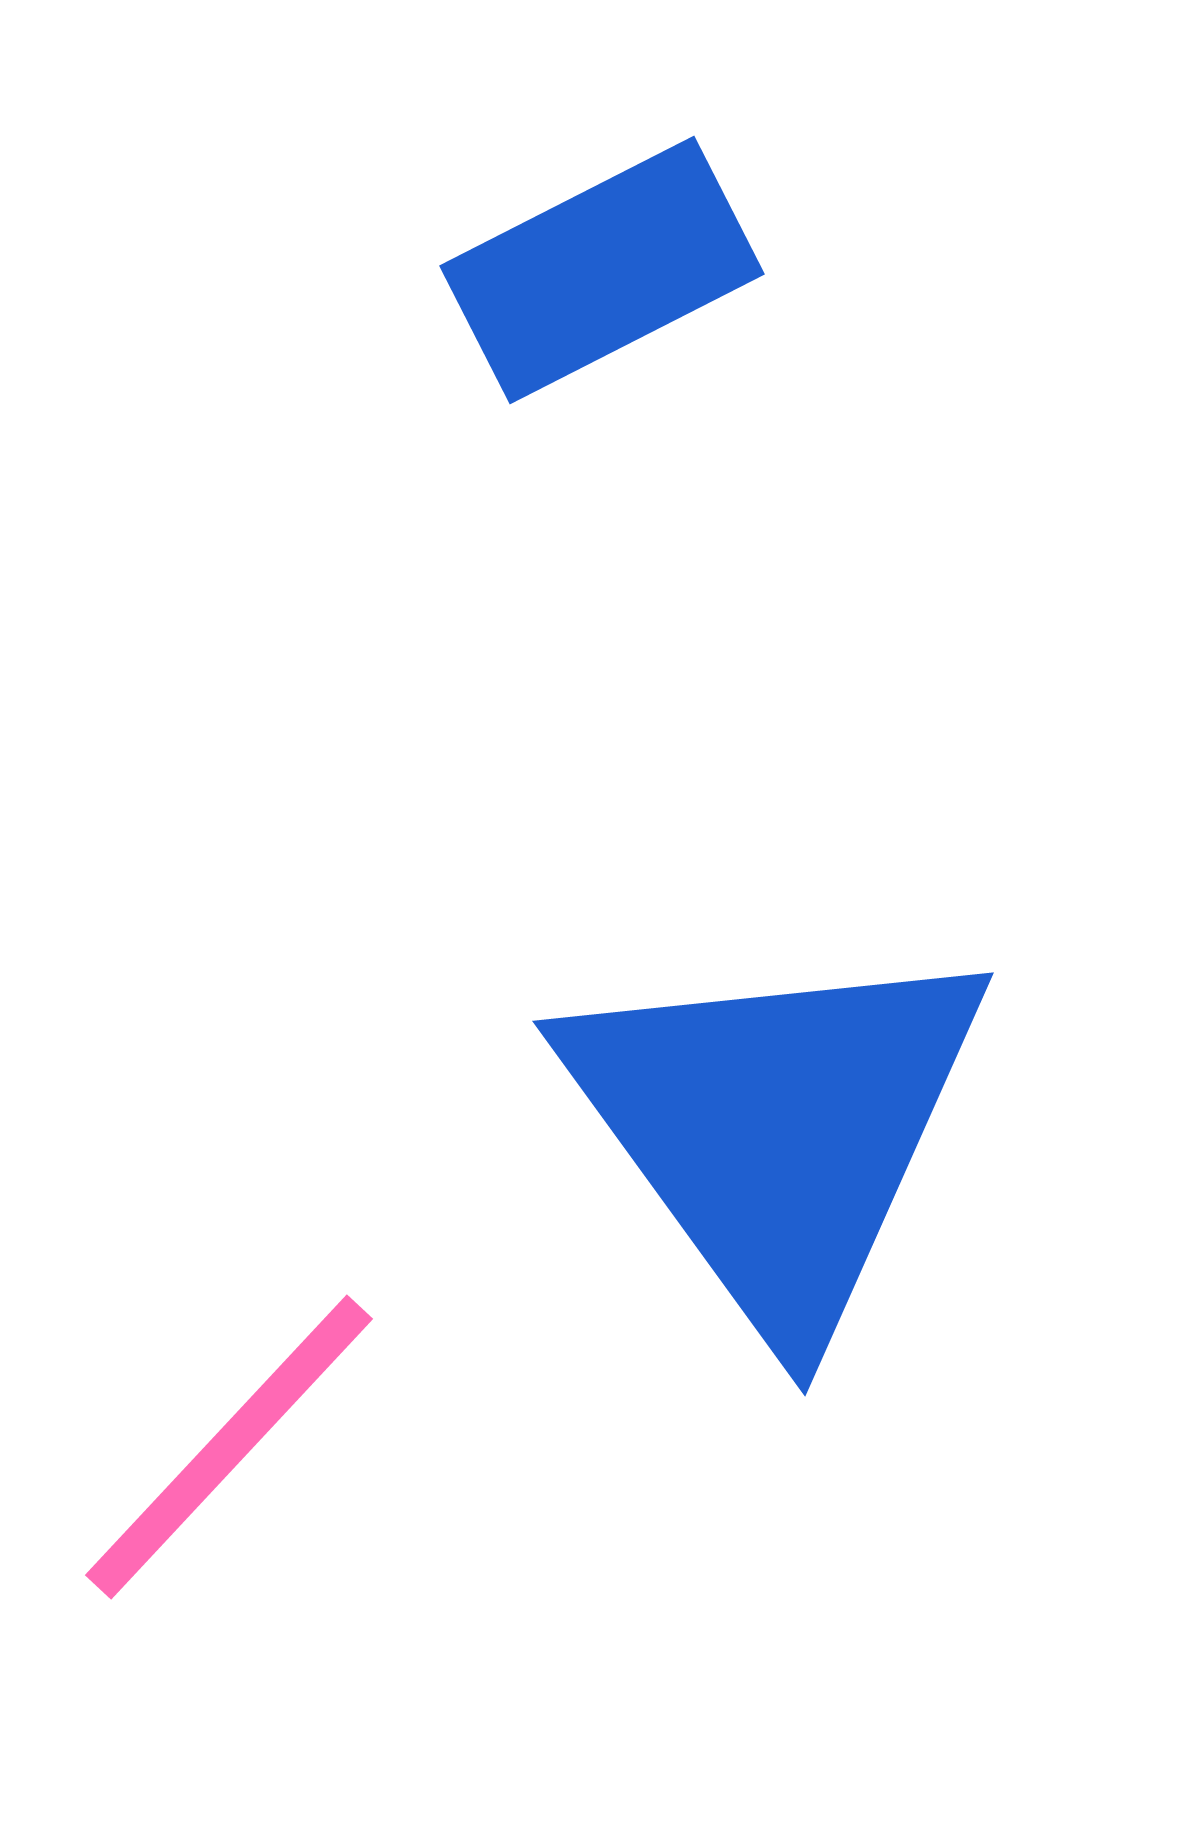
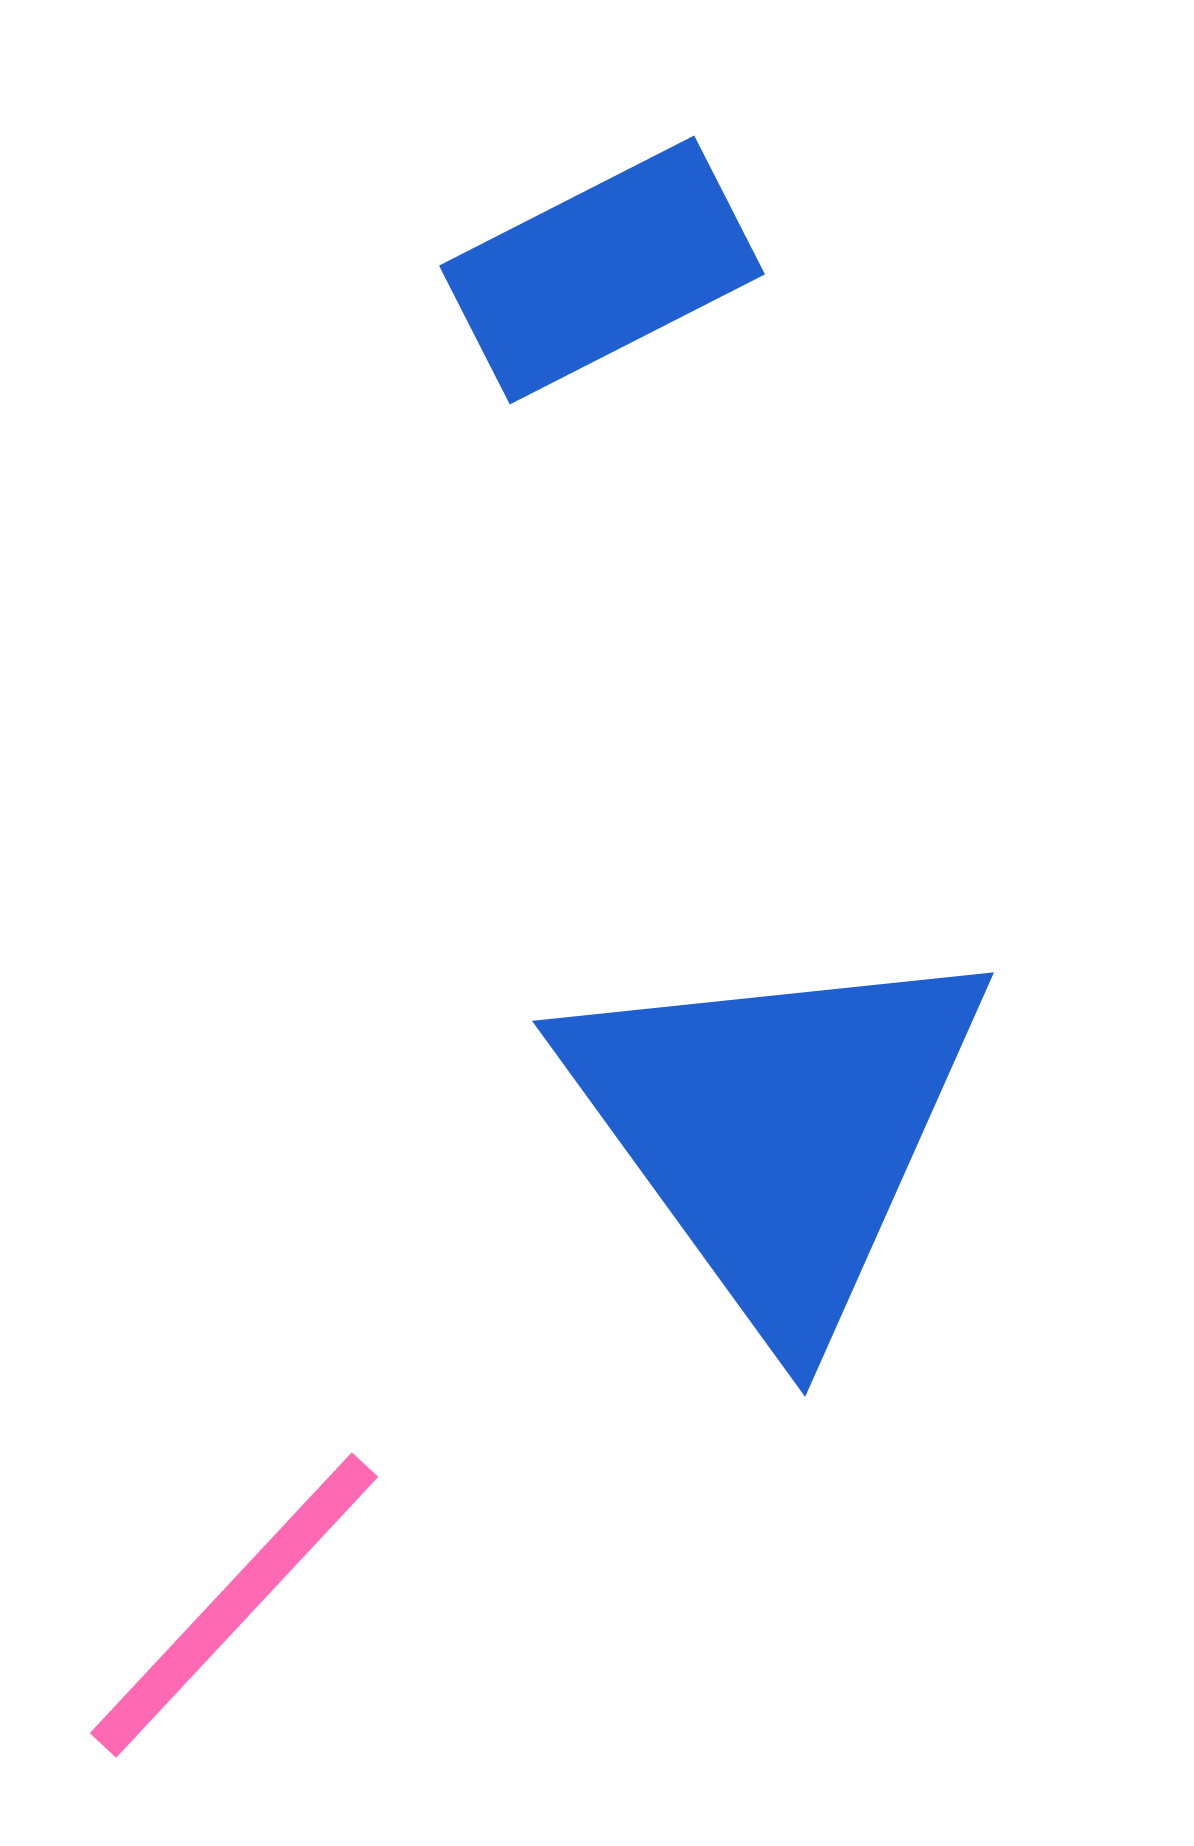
pink line: moved 5 px right, 158 px down
